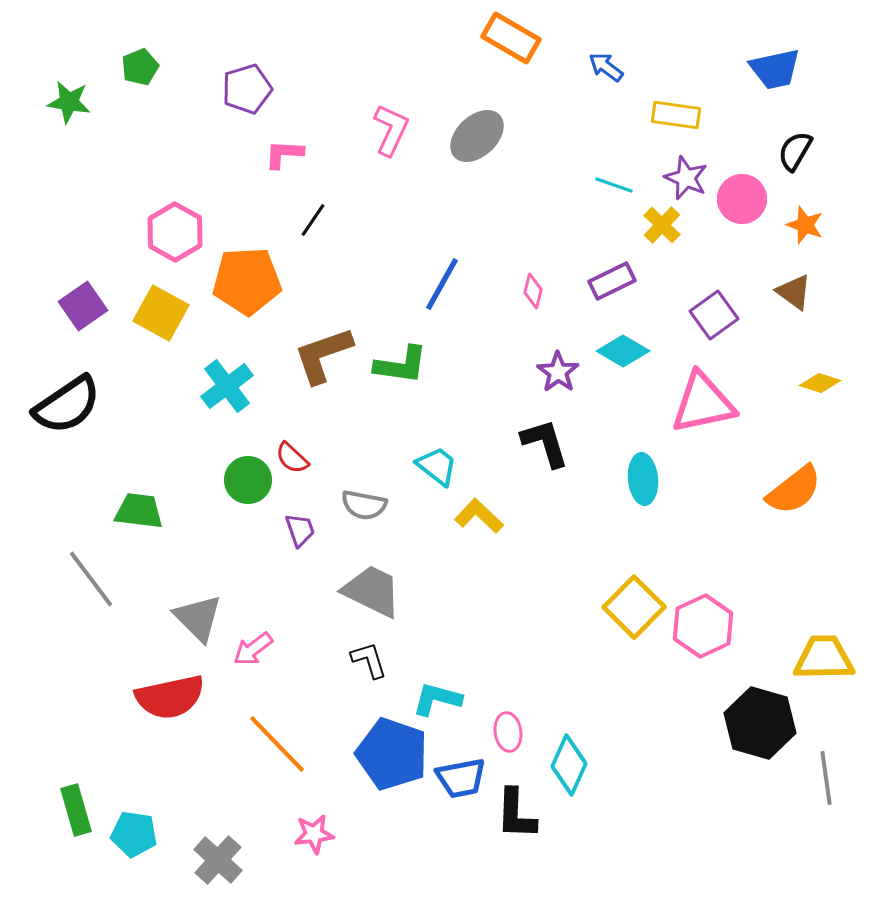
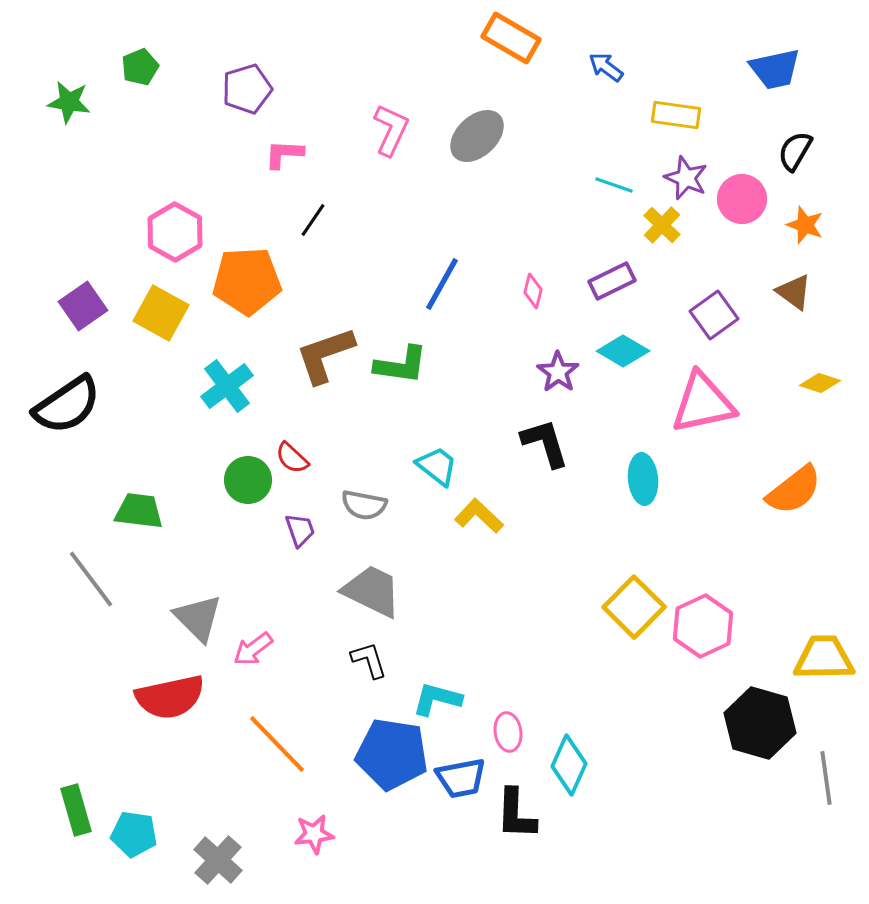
brown L-shape at (323, 355): moved 2 px right
blue pentagon at (392, 754): rotated 10 degrees counterclockwise
